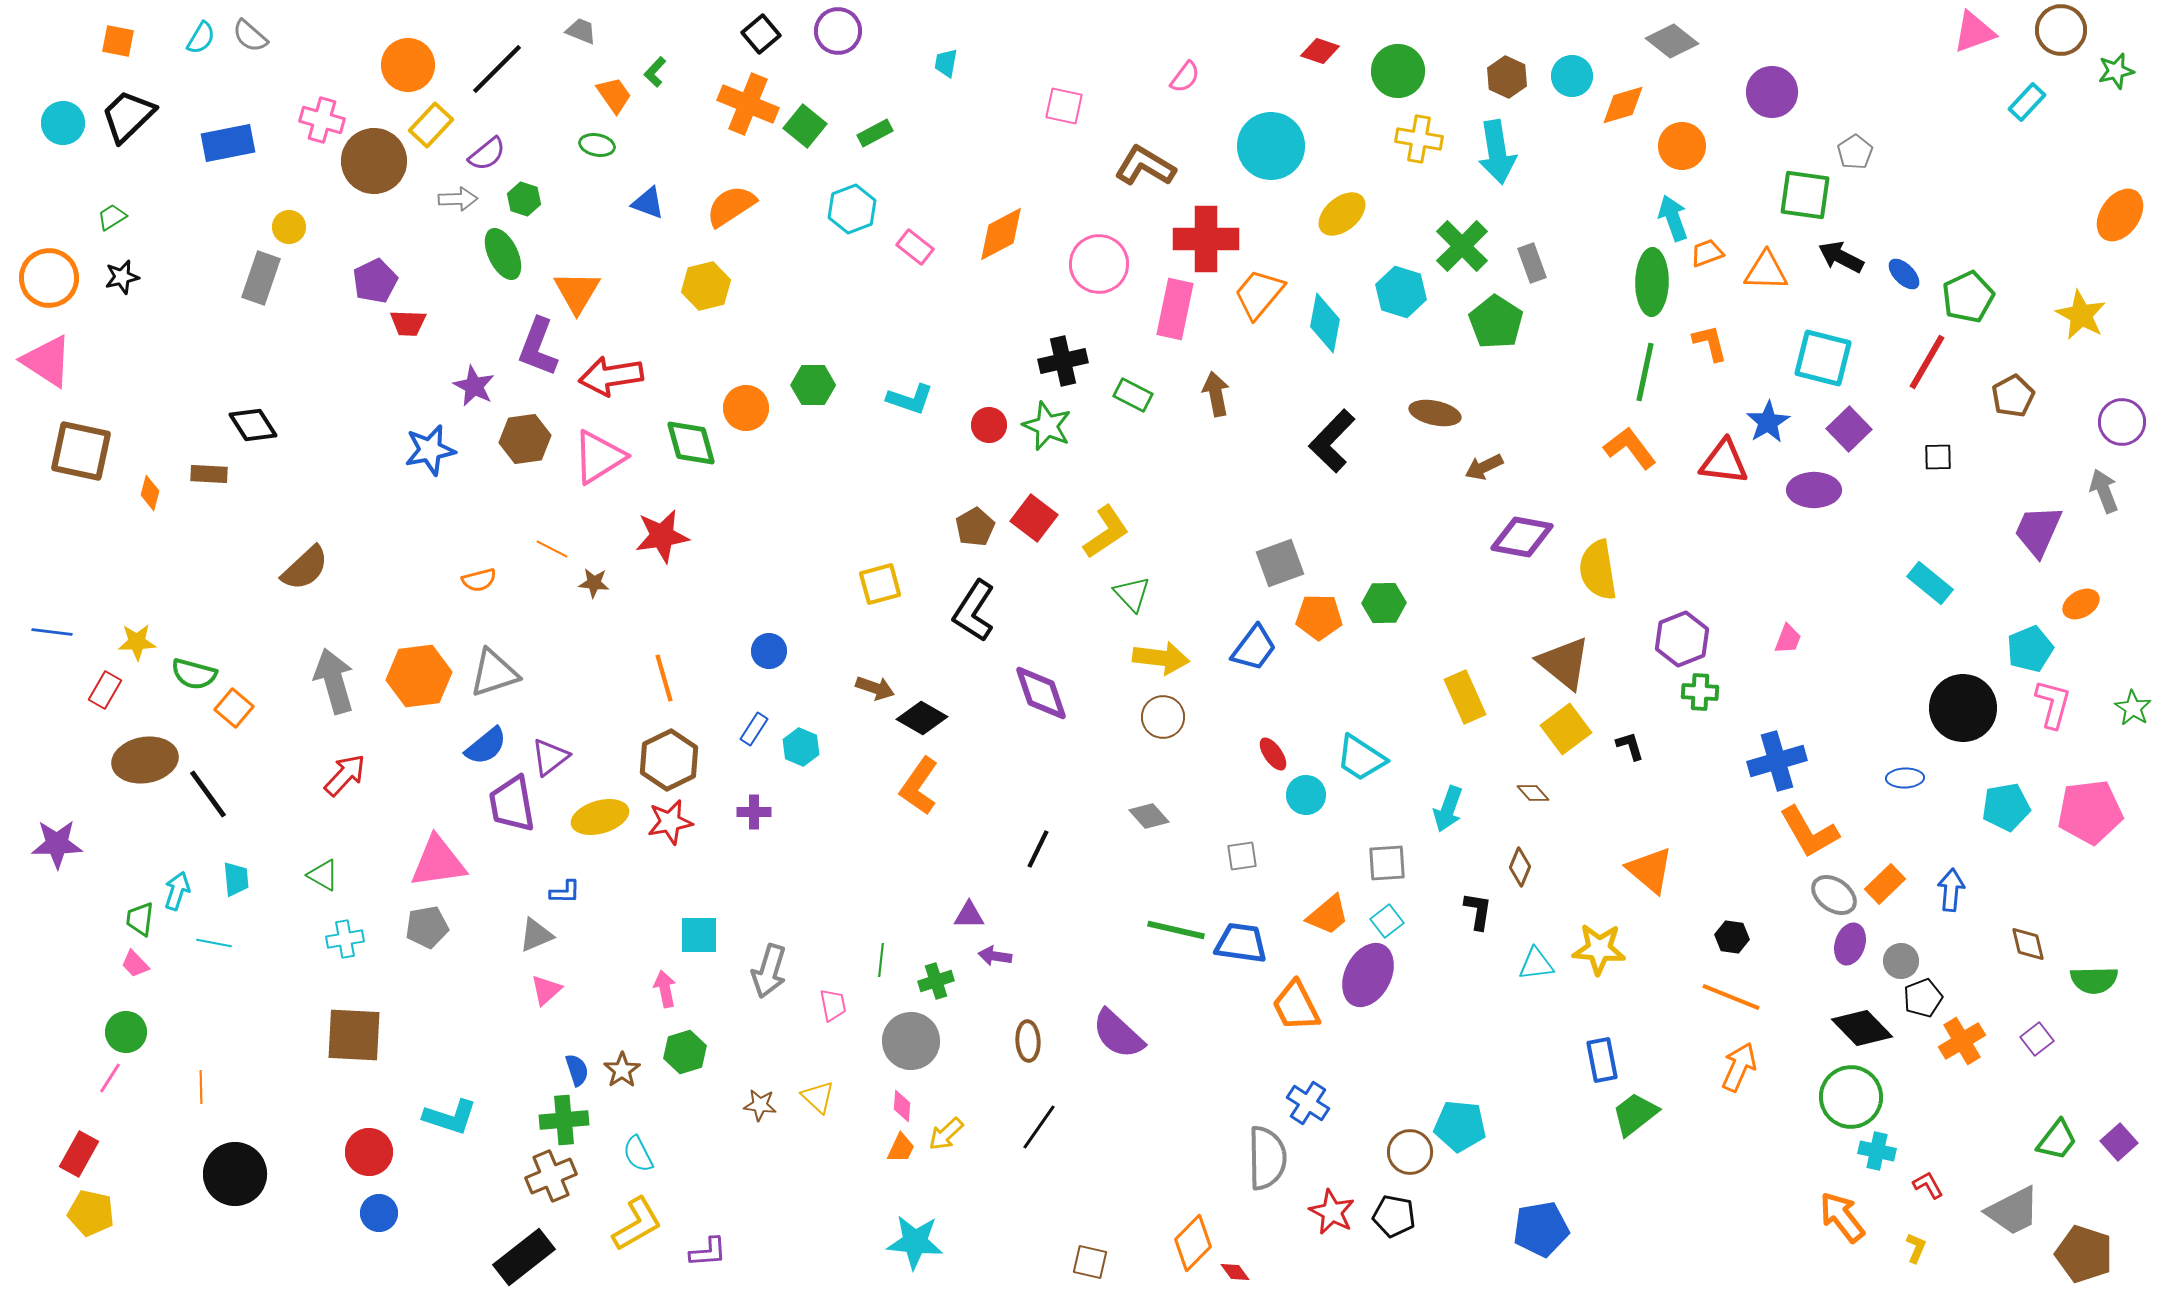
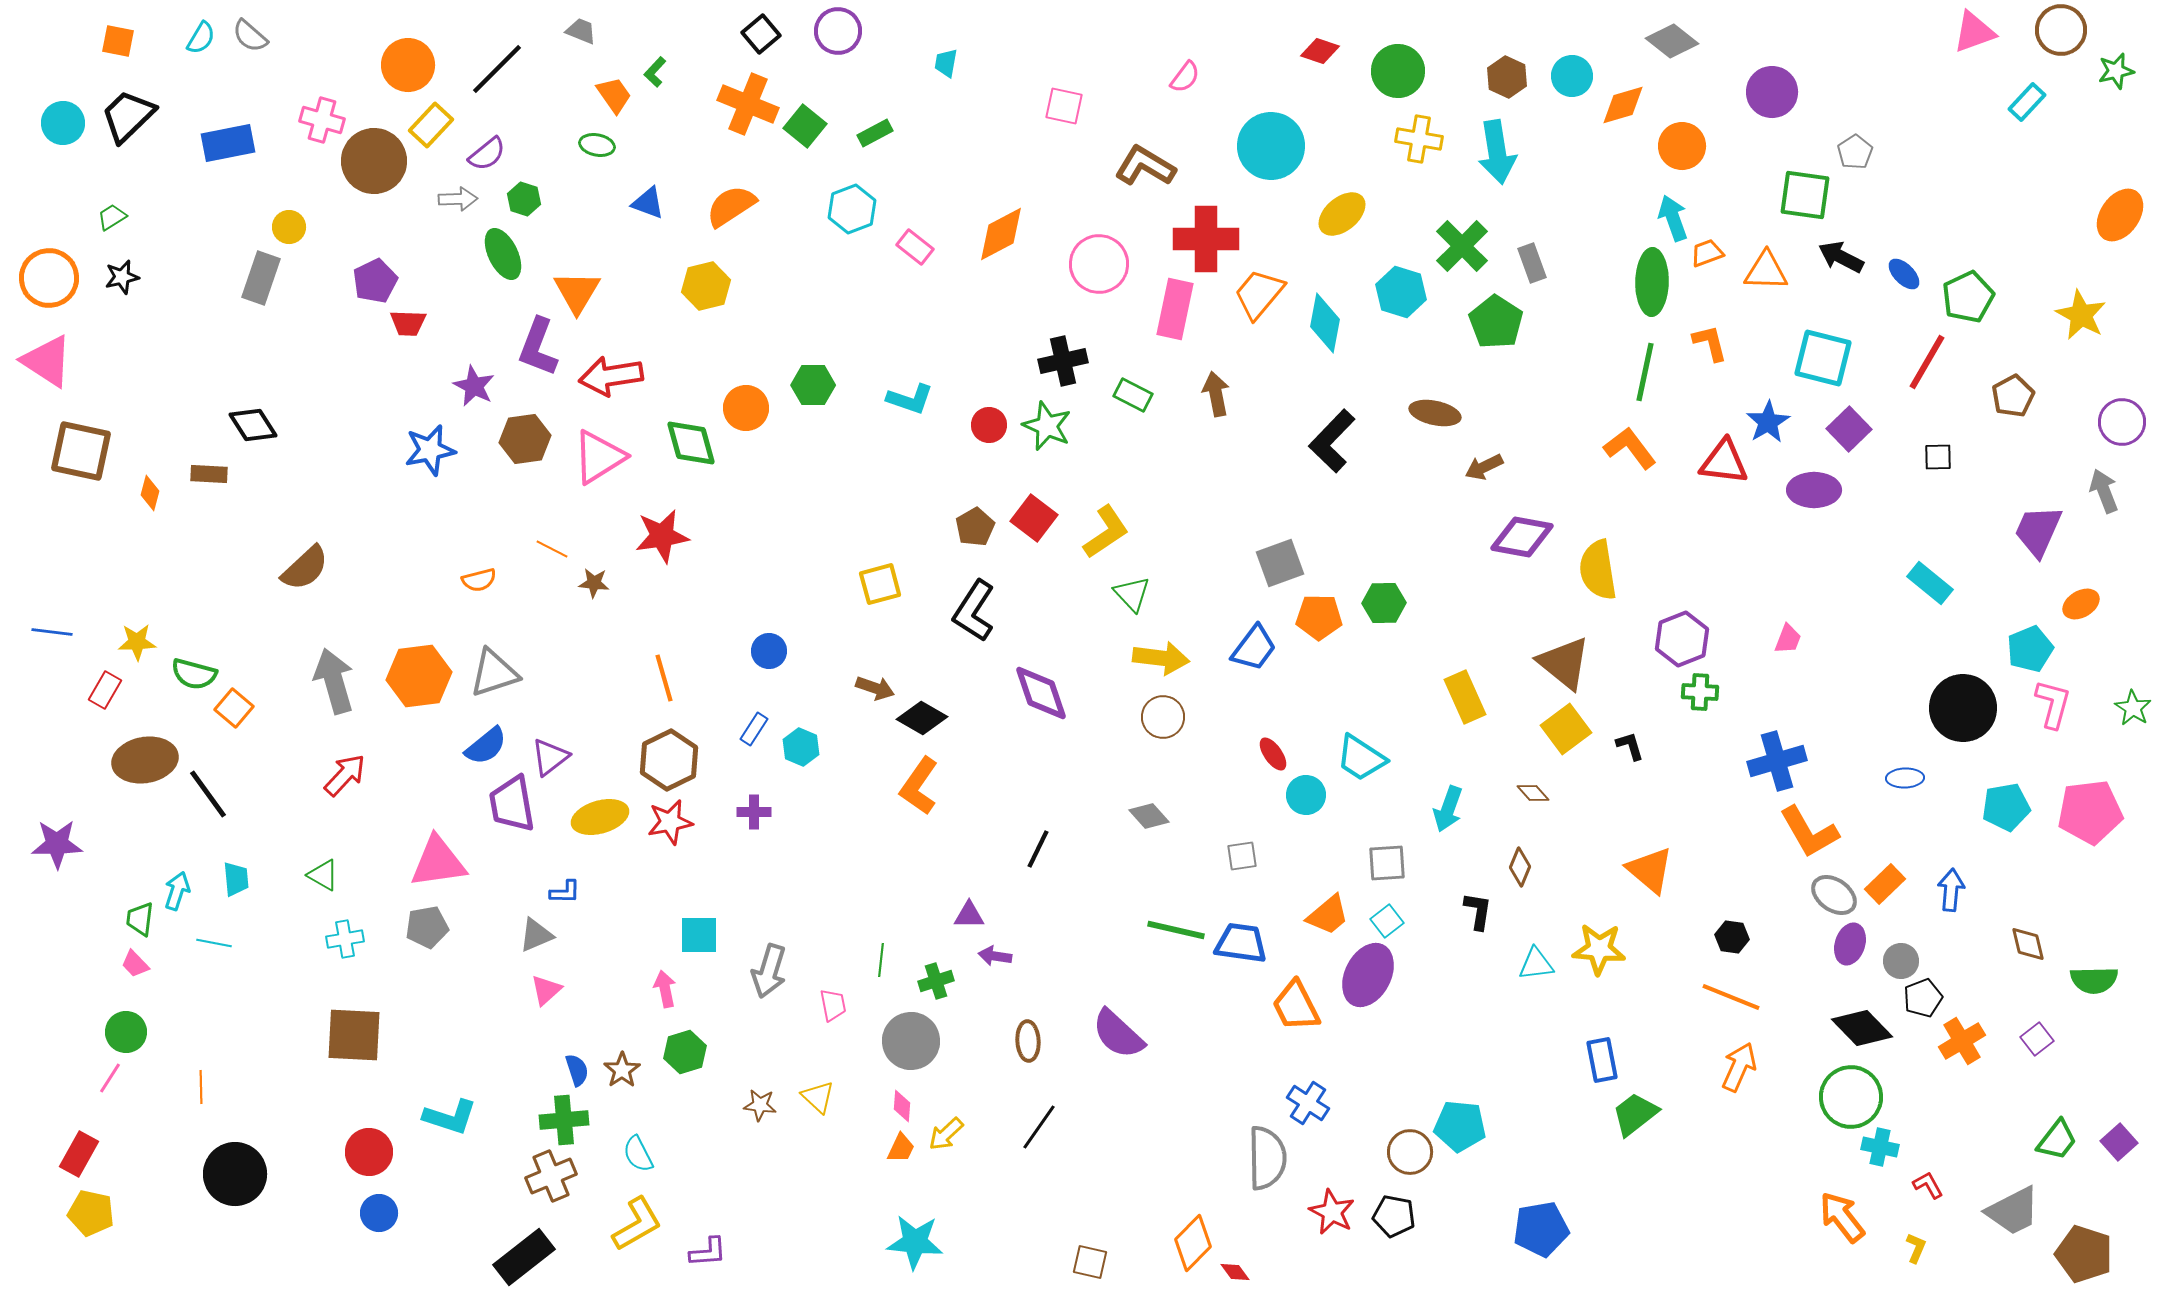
cyan cross at (1877, 1151): moved 3 px right, 4 px up
